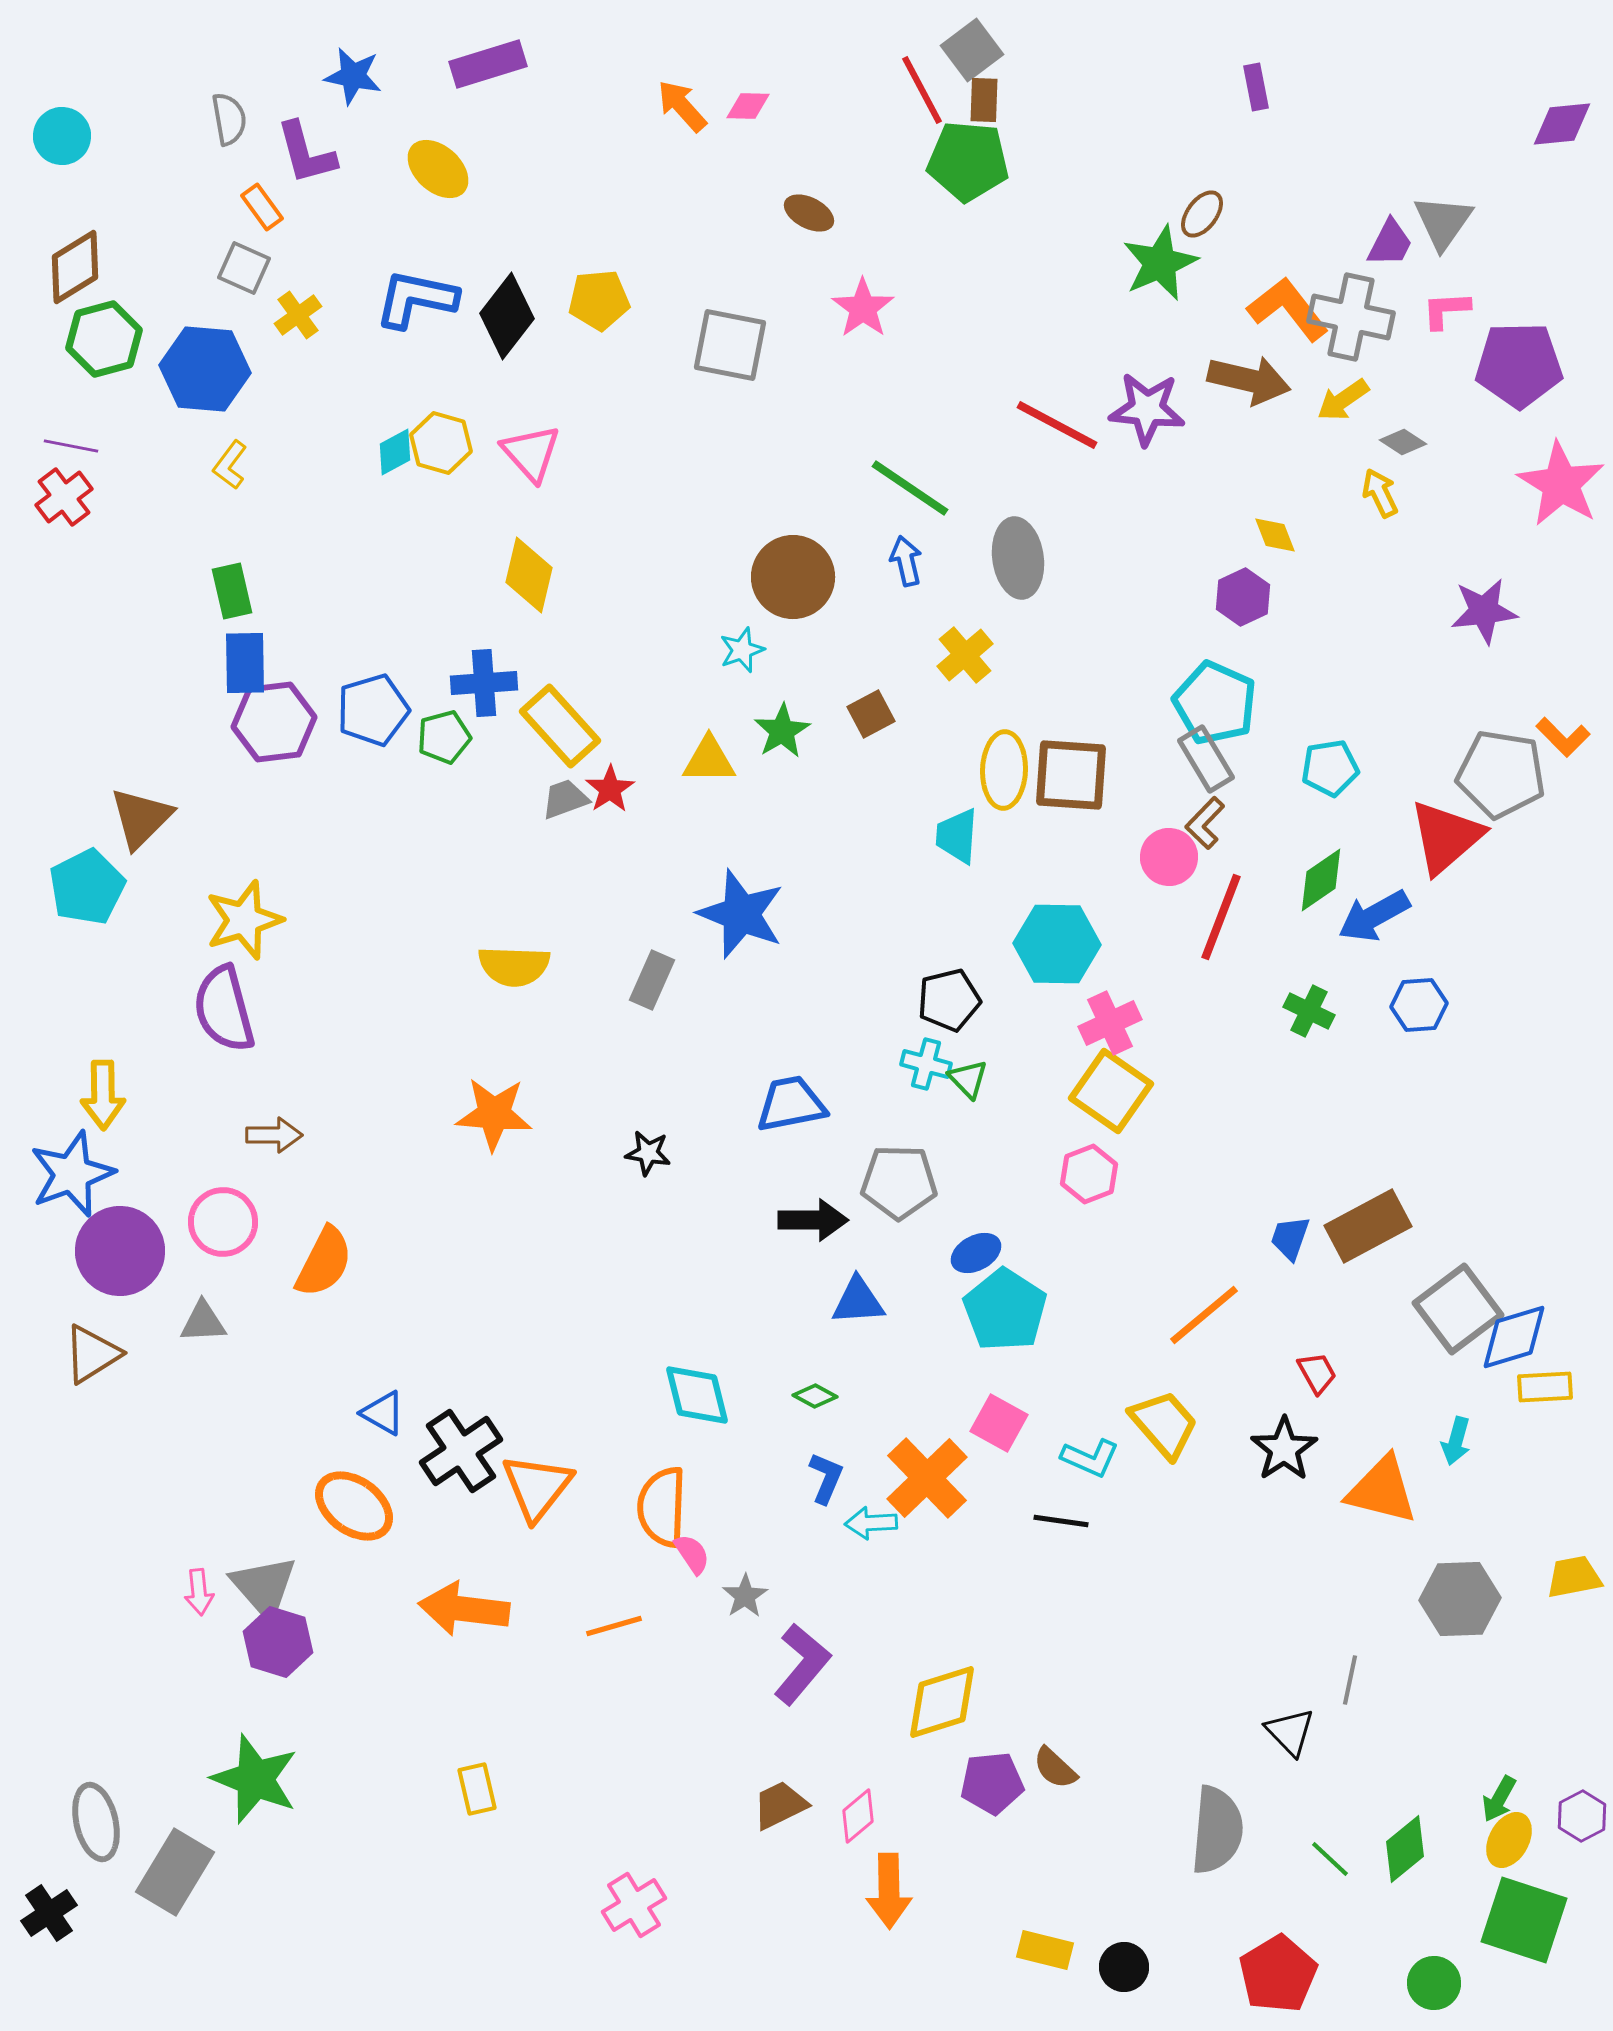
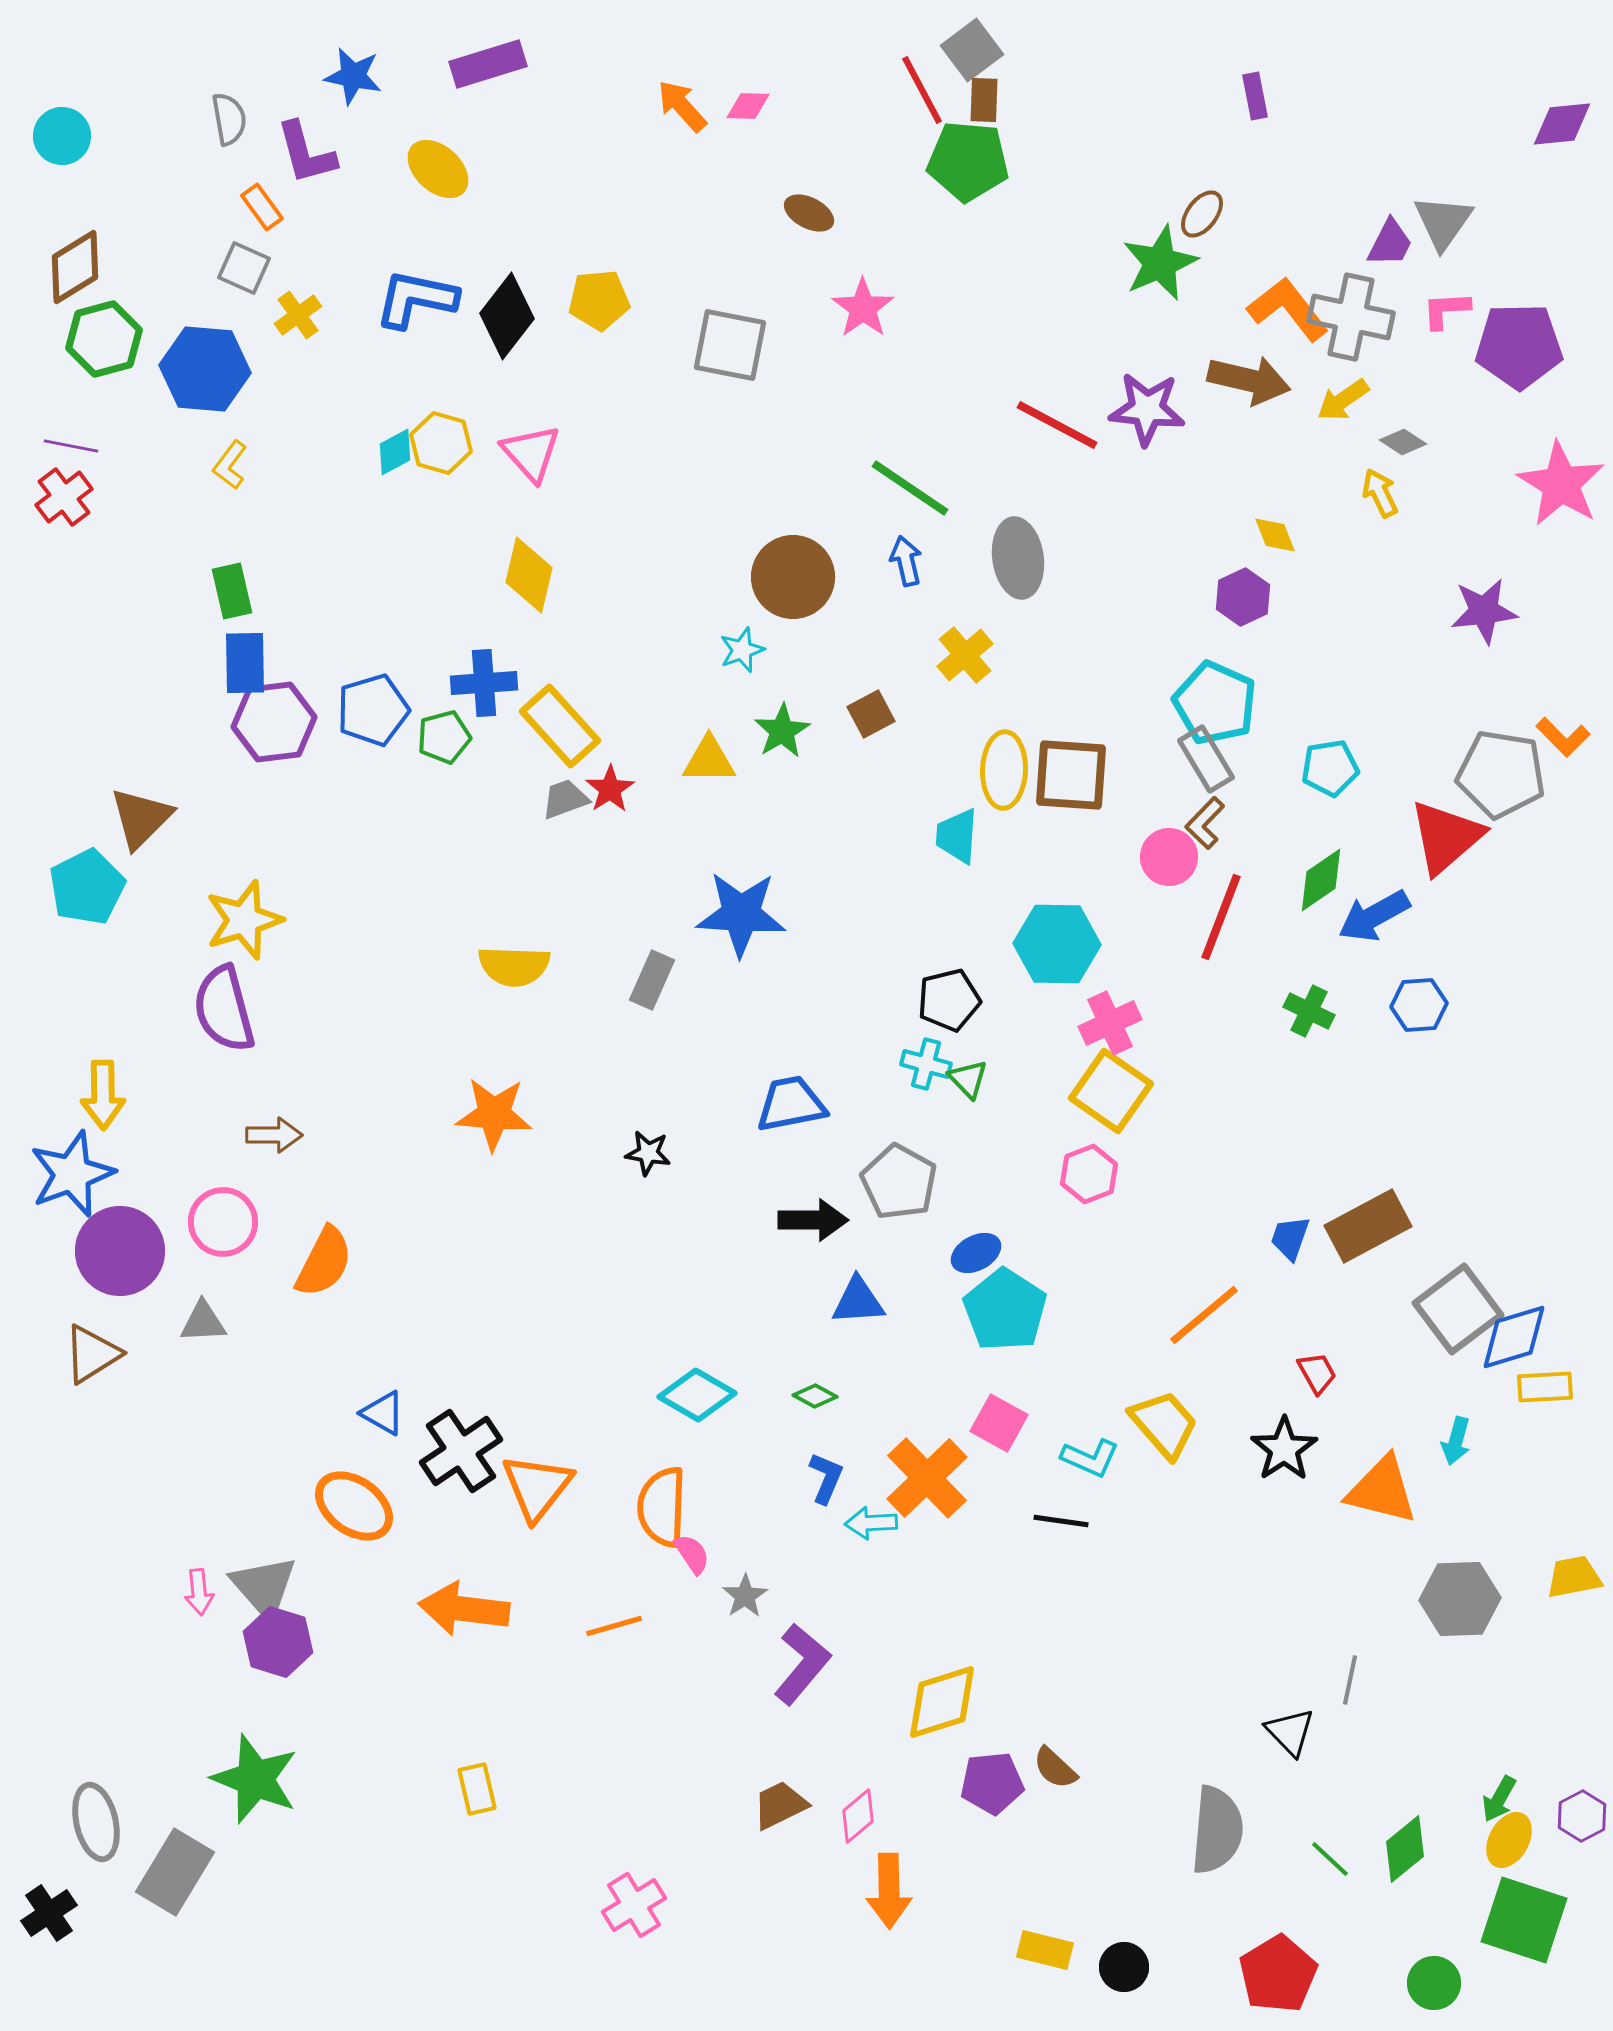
purple rectangle at (1256, 87): moved 1 px left, 9 px down
purple pentagon at (1519, 365): moved 19 px up
blue star at (741, 914): rotated 18 degrees counterclockwise
gray pentagon at (899, 1182): rotated 28 degrees clockwise
cyan diamond at (697, 1395): rotated 46 degrees counterclockwise
